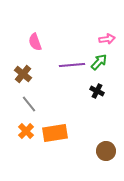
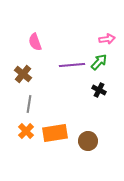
black cross: moved 2 px right, 1 px up
gray line: rotated 48 degrees clockwise
brown circle: moved 18 px left, 10 px up
